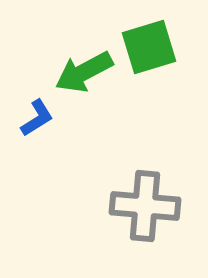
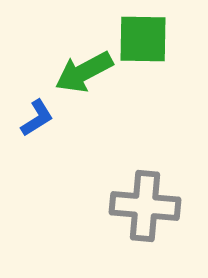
green square: moved 6 px left, 8 px up; rotated 18 degrees clockwise
